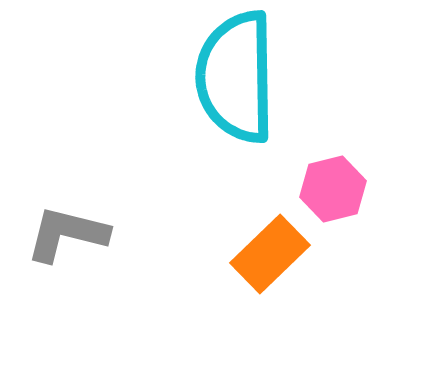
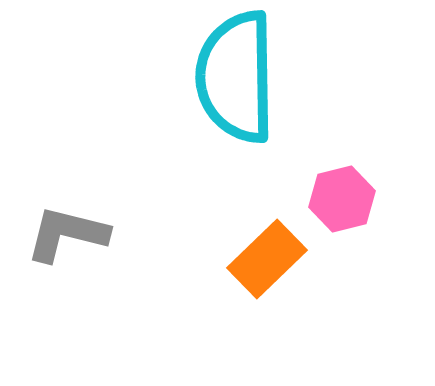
pink hexagon: moved 9 px right, 10 px down
orange rectangle: moved 3 px left, 5 px down
